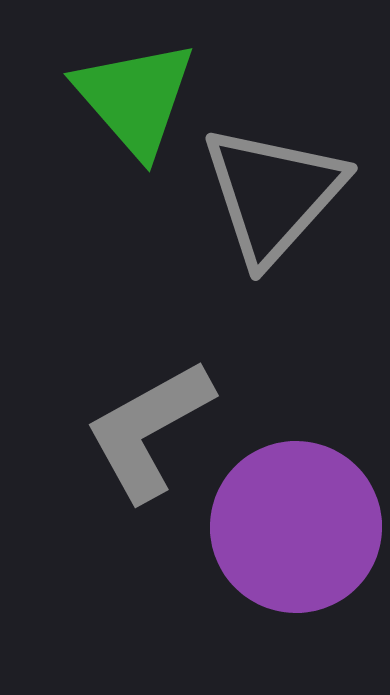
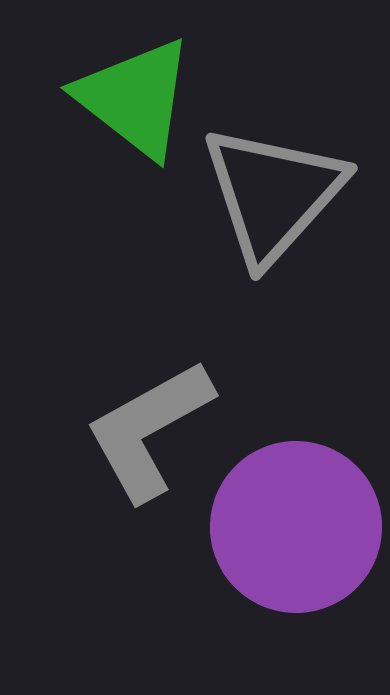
green triangle: rotated 11 degrees counterclockwise
